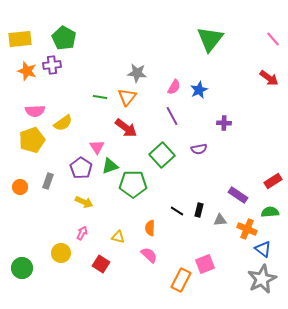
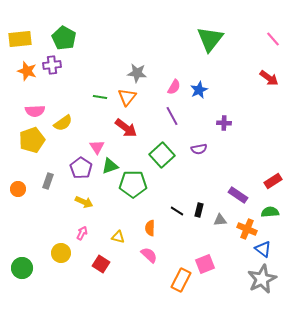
orange circle at (20, 187): moved 2 px left, 2 px down
